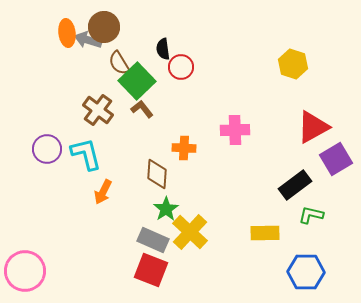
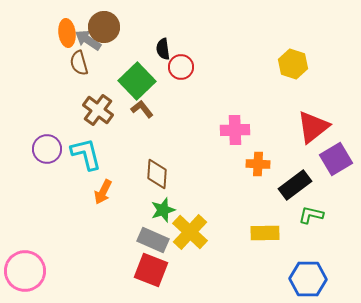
gray arrow: rotated 16 degrees clockwise
brown semicircle: moved 40 px left; rotated 15 degrees clockwise
red triangle: rotated 9 degrees counterclockwise
orange cross: moved 74 px right, 16 px down
green star: moved 3 px left, 1 px down; rotated 15 degrees clockwise
blue hexagon: moved 2 px right, 7 px down
